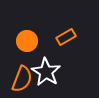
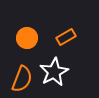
orange circle: moved 3 px up
white star: moved 8 px right; rotated 12 degrees clockwise
